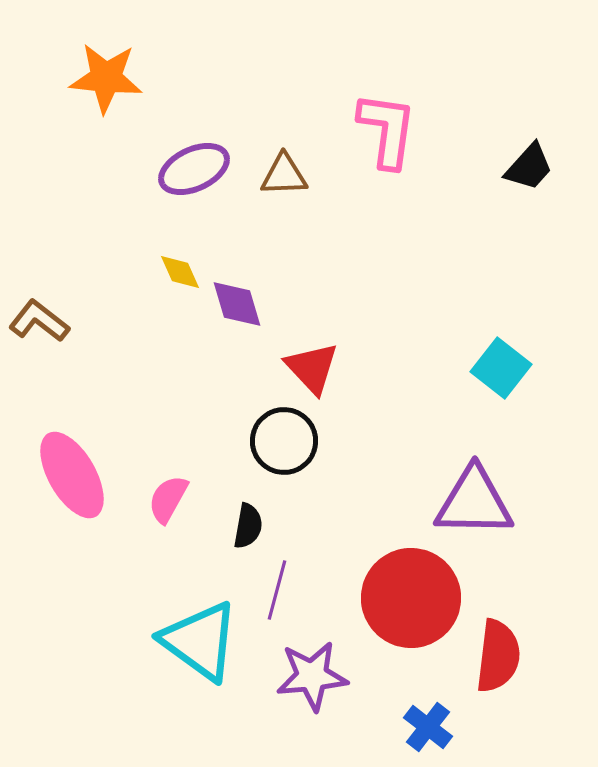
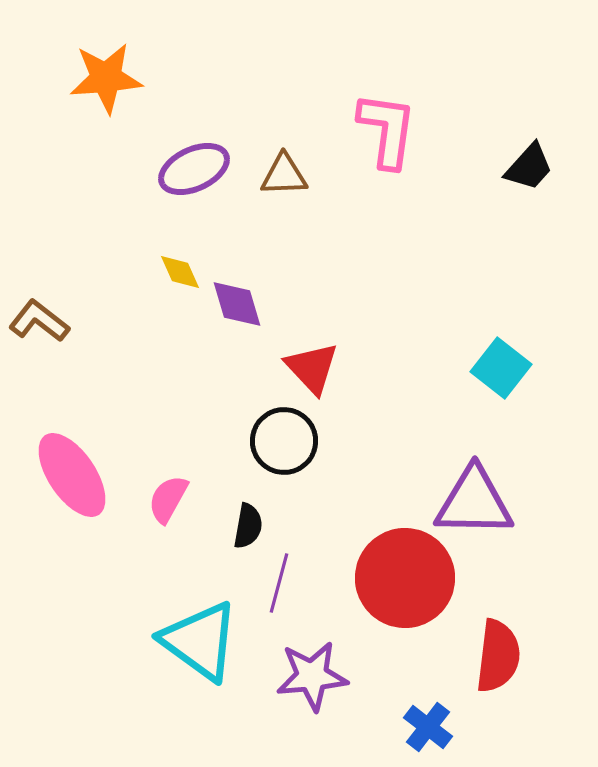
orange star: rotated 10 degrees counterclockwise
pink ellipse: rotated 4 degrees counterclockwise
purple line: moved 2 px right, 7 px up
red circle: moved 6 px left, 20 px up
